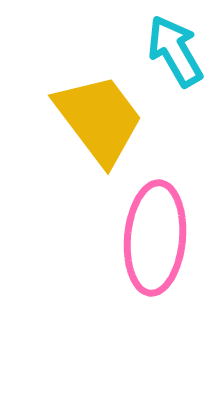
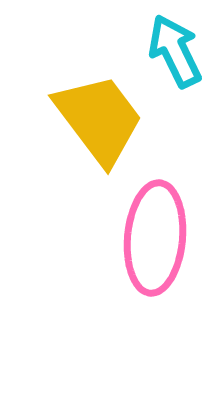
cyan arrow: rotated 4 degrees clockwise
